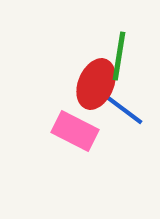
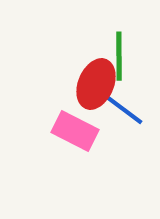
green line: rotated 9 degrees counterclockwise
